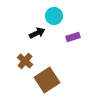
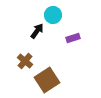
cyan circle: moved 1 px left, 1 px up
black arrow: moved 2 px up; rotated 28 degrees counterclockwise
purple rectangle: moved 1 px down
